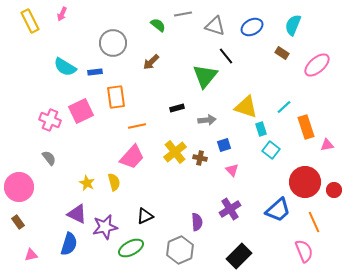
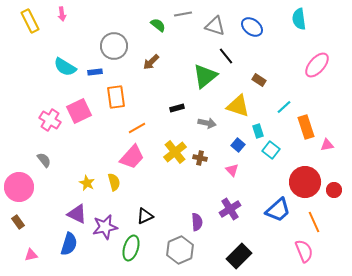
pink arrow at (62, 14): rotated 32 degrees counterclockwise
cyan semicircle at (293, 25): moved 6 px right, 6 px up; rotated 30 degrees counterclockwise
blue ellipse at (252, 27): rotated 65 degrees clockwise
gray circle at (113, 43): moved 1 px right, 3 px down
brown rectangle at (282, 53): moved 23 px left, 27 px down
pink ellipse at (317, 65): rotated 8 degrees counterclockwise
green triangle at (205, 76): rotated 12 degrees clockwise
yellow triangle at (246, 107): moved 8 px left, 1 px up
pink square at (81, 111): moved 2 px left
pink cross at (50, 120): rotated 10 degrees clockwise
gray arrow at (207, 120): moved 3 px down; rotated 18 degrees clockwise
orange line at (137, 126): moved 2 px down; rotated 18 degrees counterclockwise
cyan rectangle at (261, 129): moved 3 px left, 2 px down
blue square at (224, 145): moved 14 px right; rotated 32 degrees counterclockwise
gray semicircle at (49, 158): moved 5 px left, 2 px down
green ellipse at (131, 248): rotated 45 degrees counterclockwise
